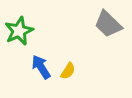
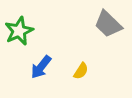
blue arrow: rotated 110 degrees counterclockwise
yellow semicircle: moved 13 px right
